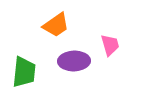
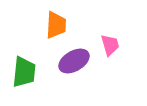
orange trapezoid: rotated 52 degrees counterclockwise
purple ellipse: rotated 28 degrees counterclockwise
